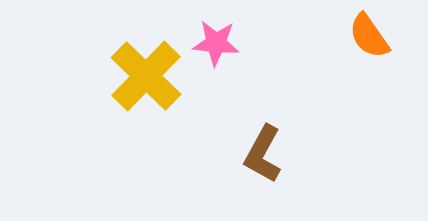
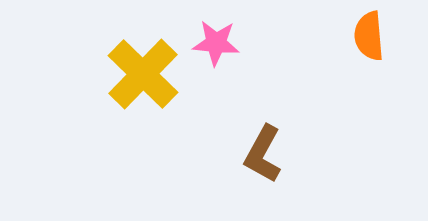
orange semicircle: rotated 30 degrees clockwise
yellow cross: moved 3 px left, 2 px up
